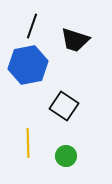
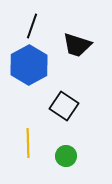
black trapezoid: moved 2 px right, 5 px down
blue hexagon: moved 1 px right; rotated 18 degrees counterclockwise
